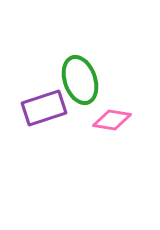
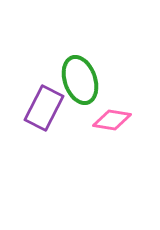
purple rectangle: rotated 45 degrees counterclockwise
